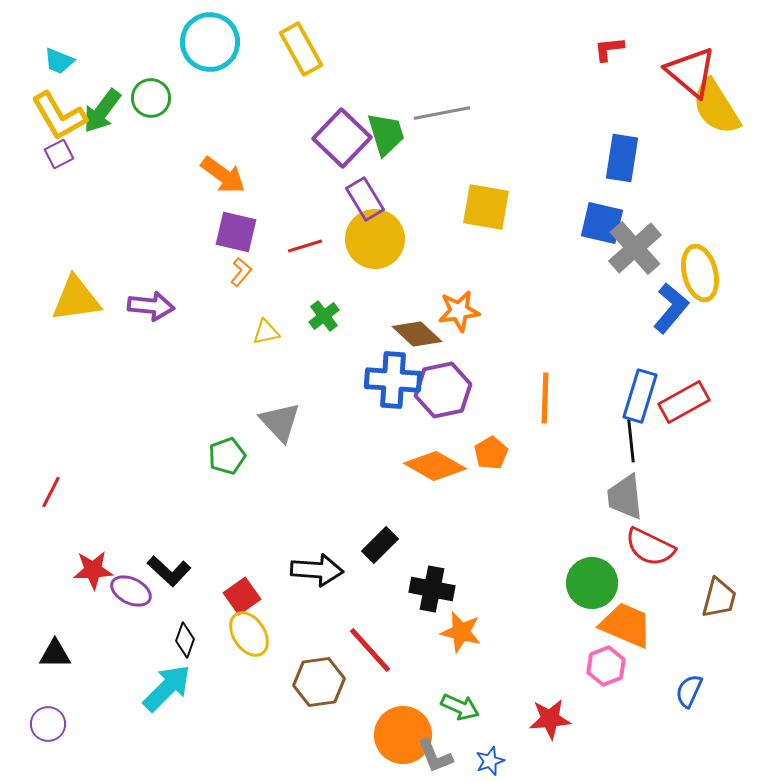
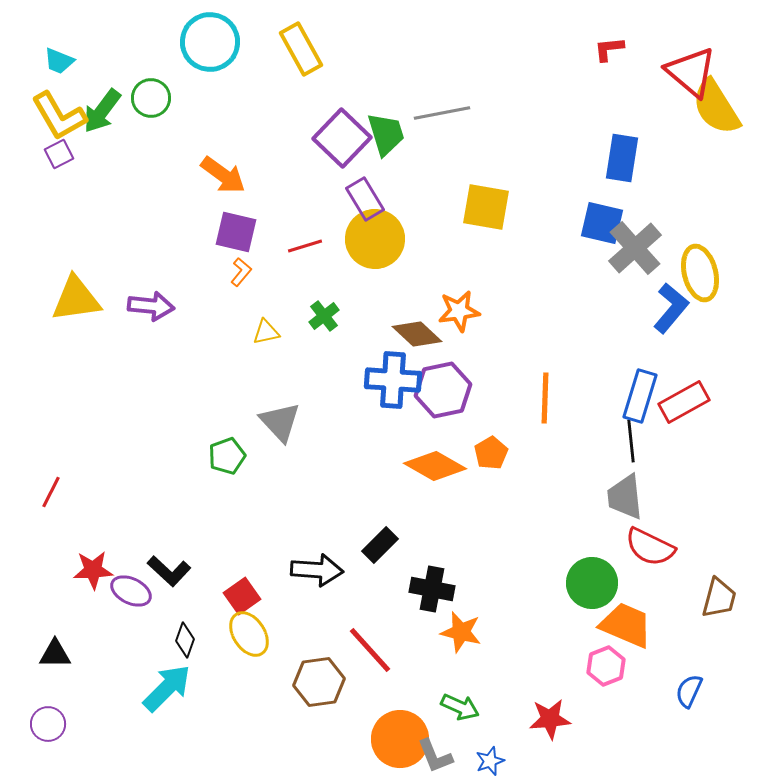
orange circle at (403, 735): moved 3 px left, 4 px down
